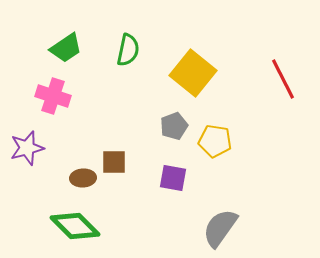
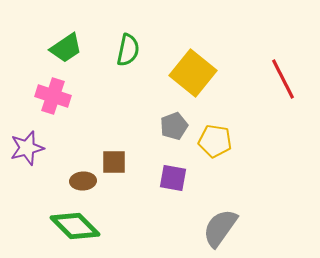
brown ellipse: moved 3 px down
